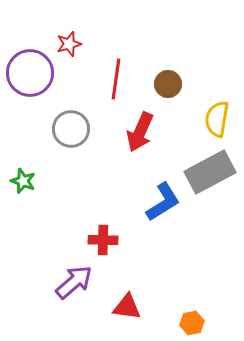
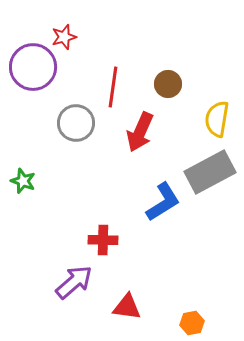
red star: moved 5 px left, 7 px up
purple circle: moved 3 px right, 6 px up
red line: moved 3 px left, 8 px down
gray circle: moved 5 px right, 6 px up
